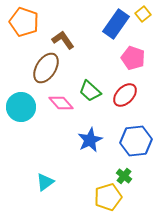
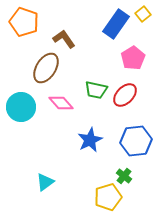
brown L-shape: moved 1 px right, 1 px up
pink pentagon: rotated 20 degrees clockwise
green trapezoid: moved 6 px right, 1 px up; rotated 30 degrees counterclockwise
